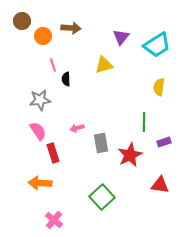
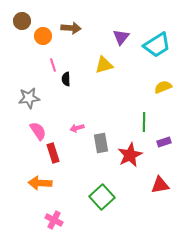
yellow semicircle: moved 4 px right; rotated 60 degrees clockwise
gray star: moved 11 px left, 2 px up
red triangle: rotated 18 degrees counterclockwise
pink cross: rotated 12 degrees counterclockwise
